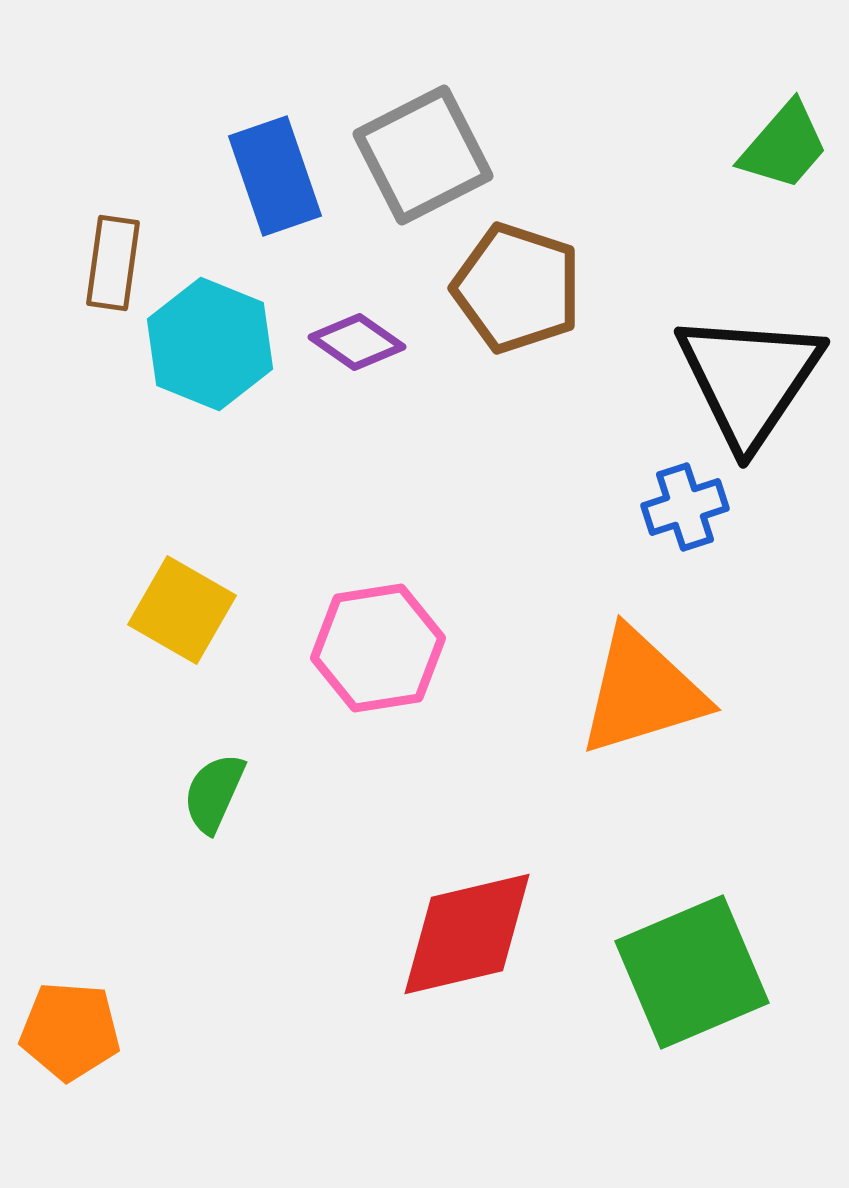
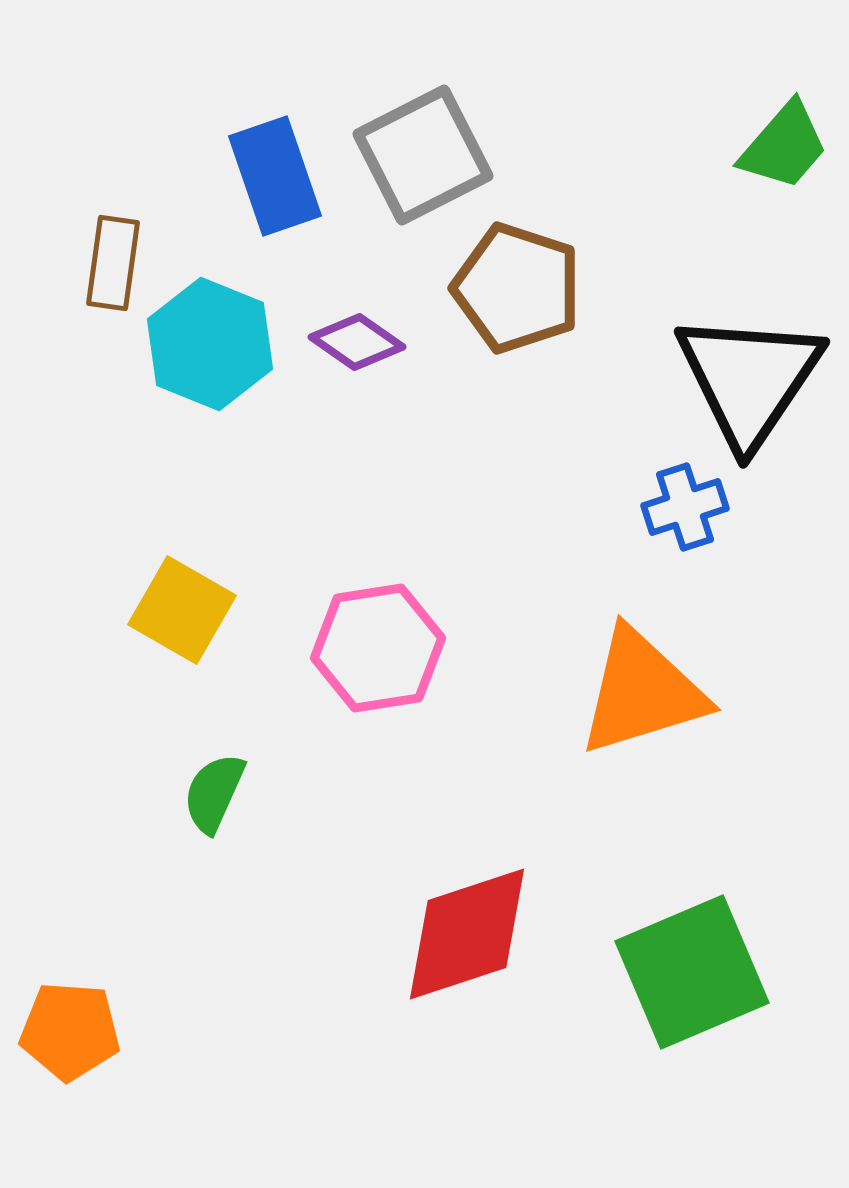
red diamond: rotated 5 degrees counterclockwise
